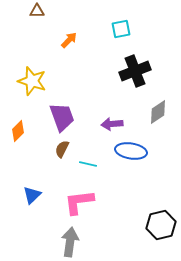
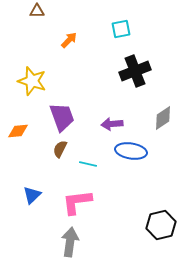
gray diamond: moved 5 px right, 6 px down
orange diamond: rotated 40 degrees clockwise
brown semicircle: moved 2 px left
pink L-shape: moved 2 px left
